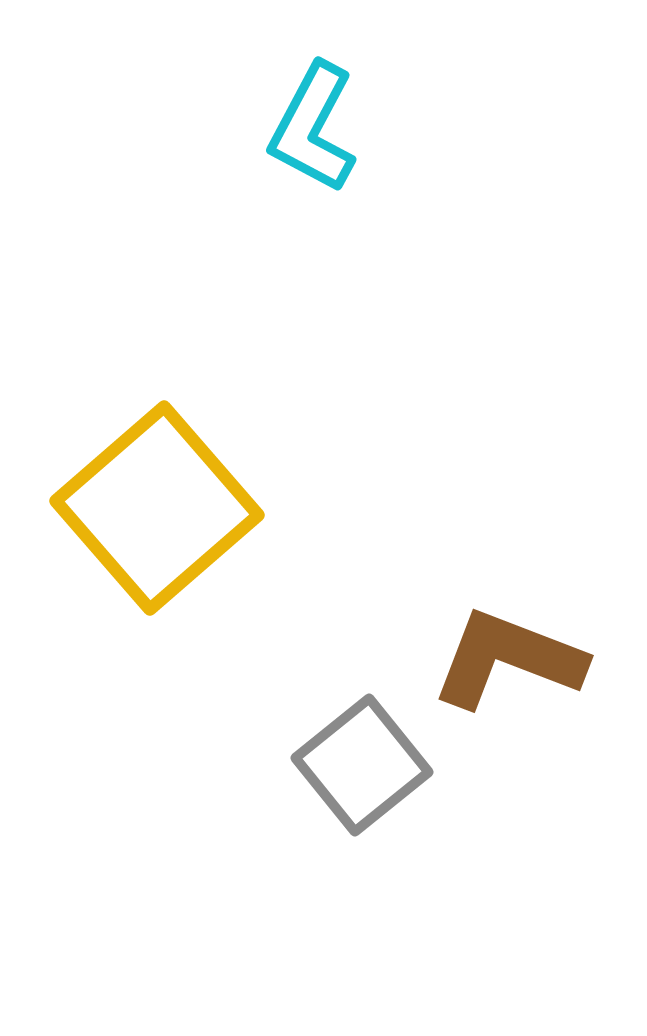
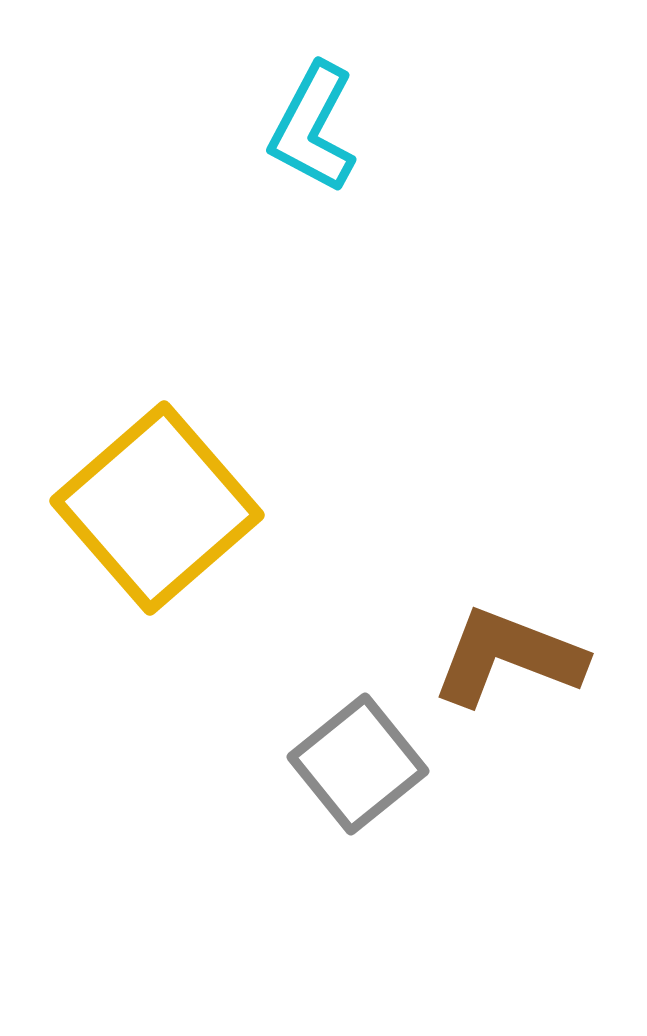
brown L-shape: moved 2 px up
gray square: moved 4 px left, 1 px up
